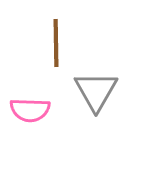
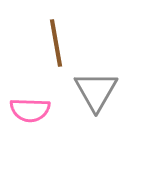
brown line: rotated 9 degrees counterclockwise
